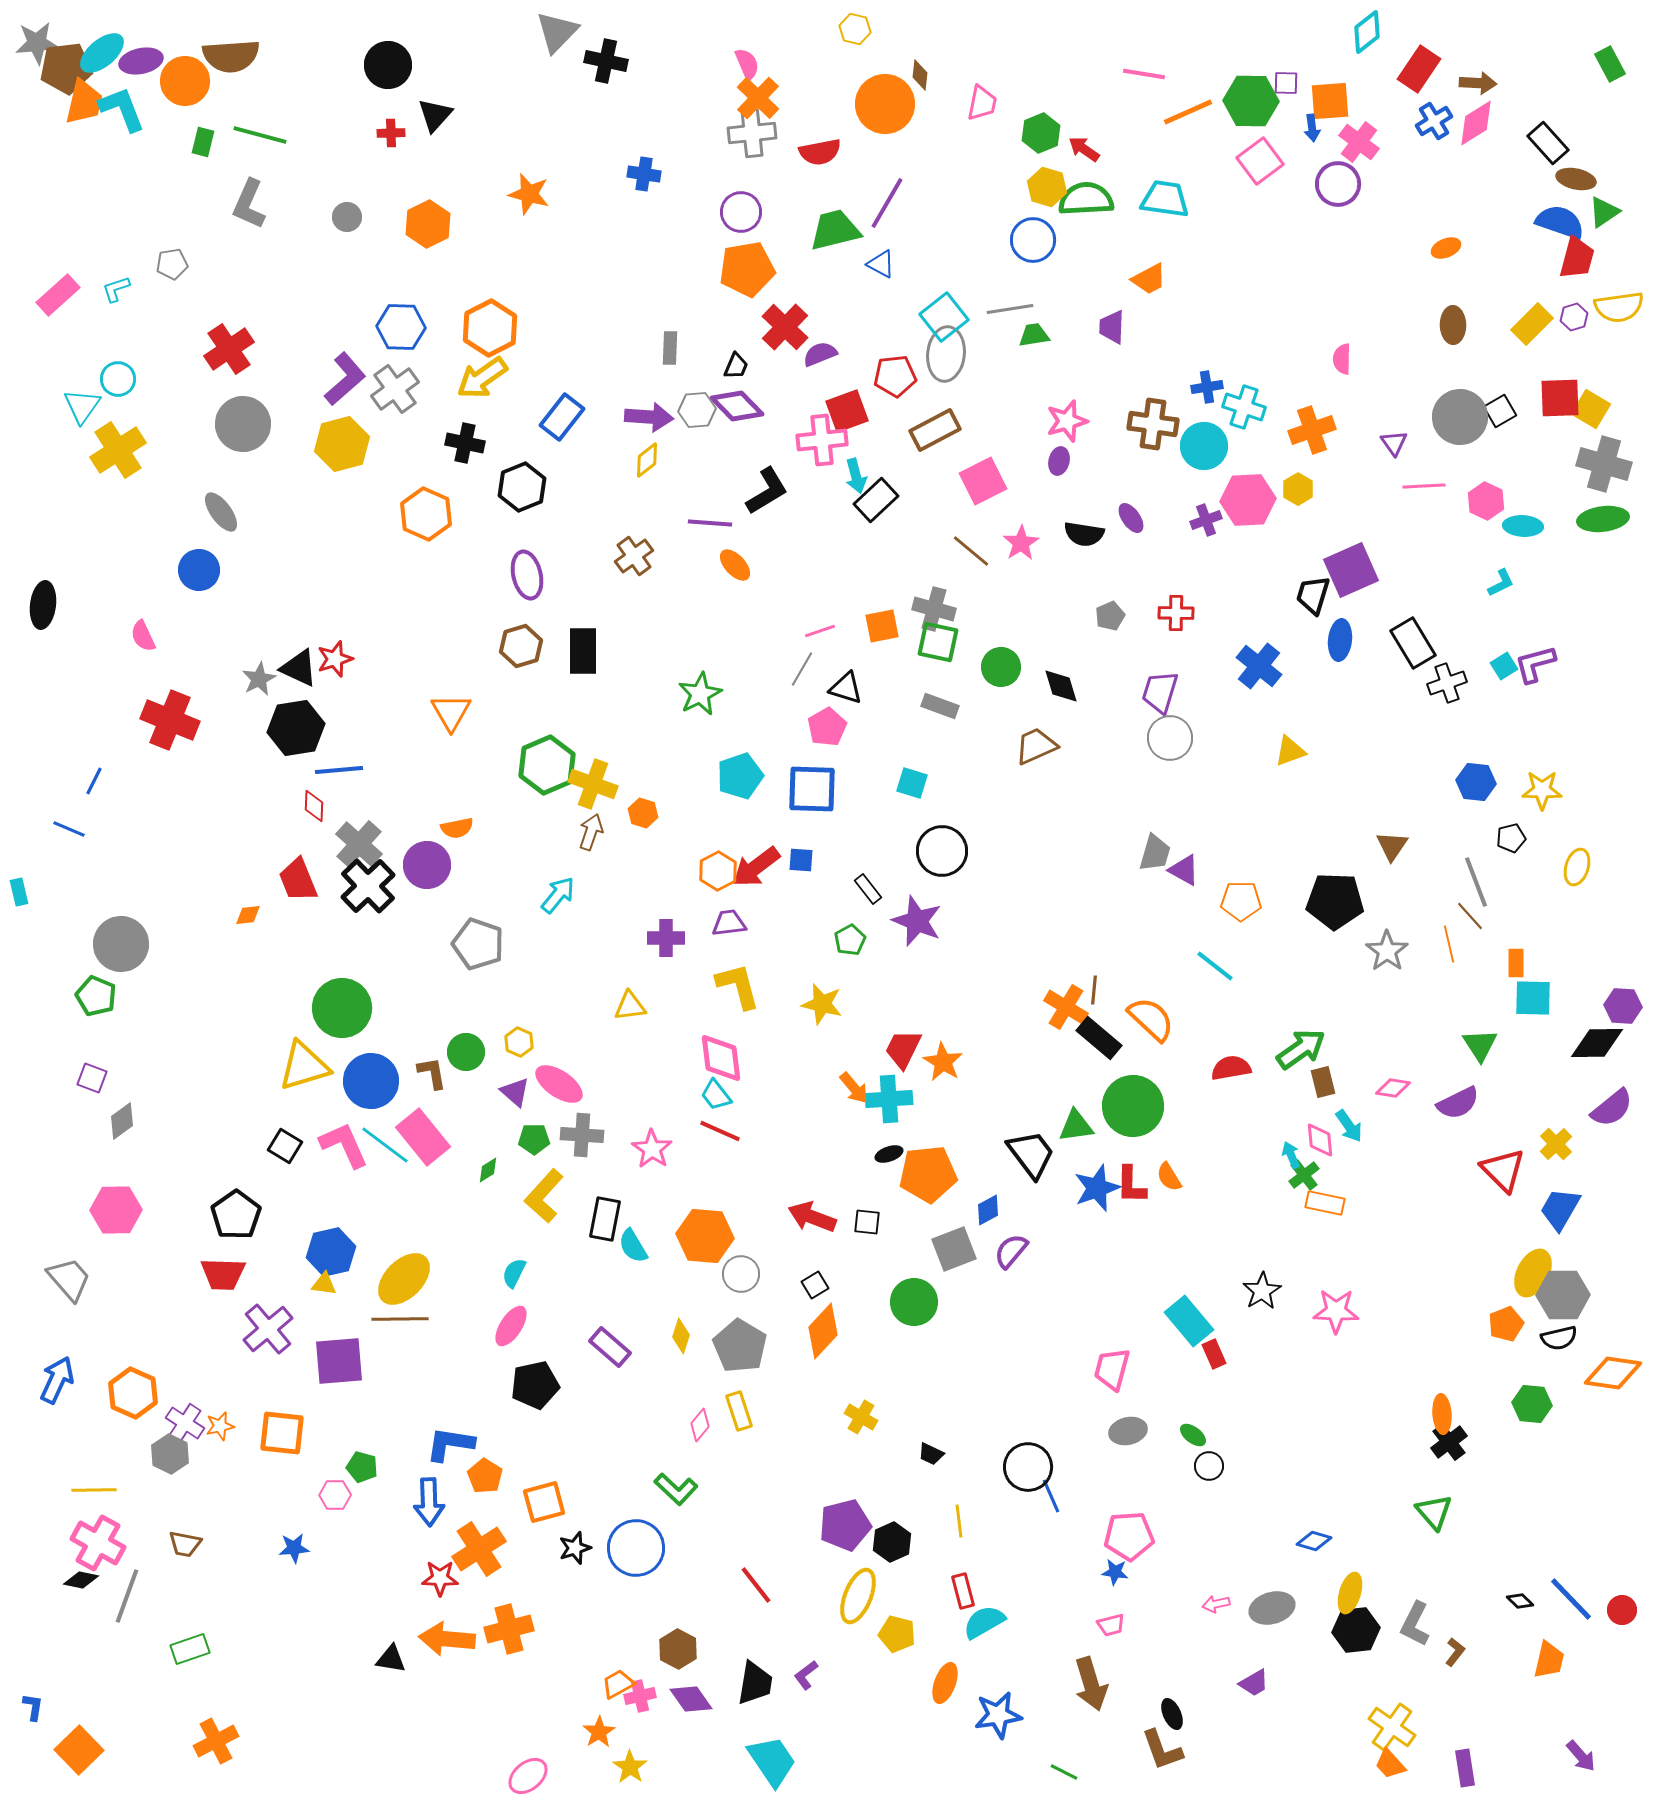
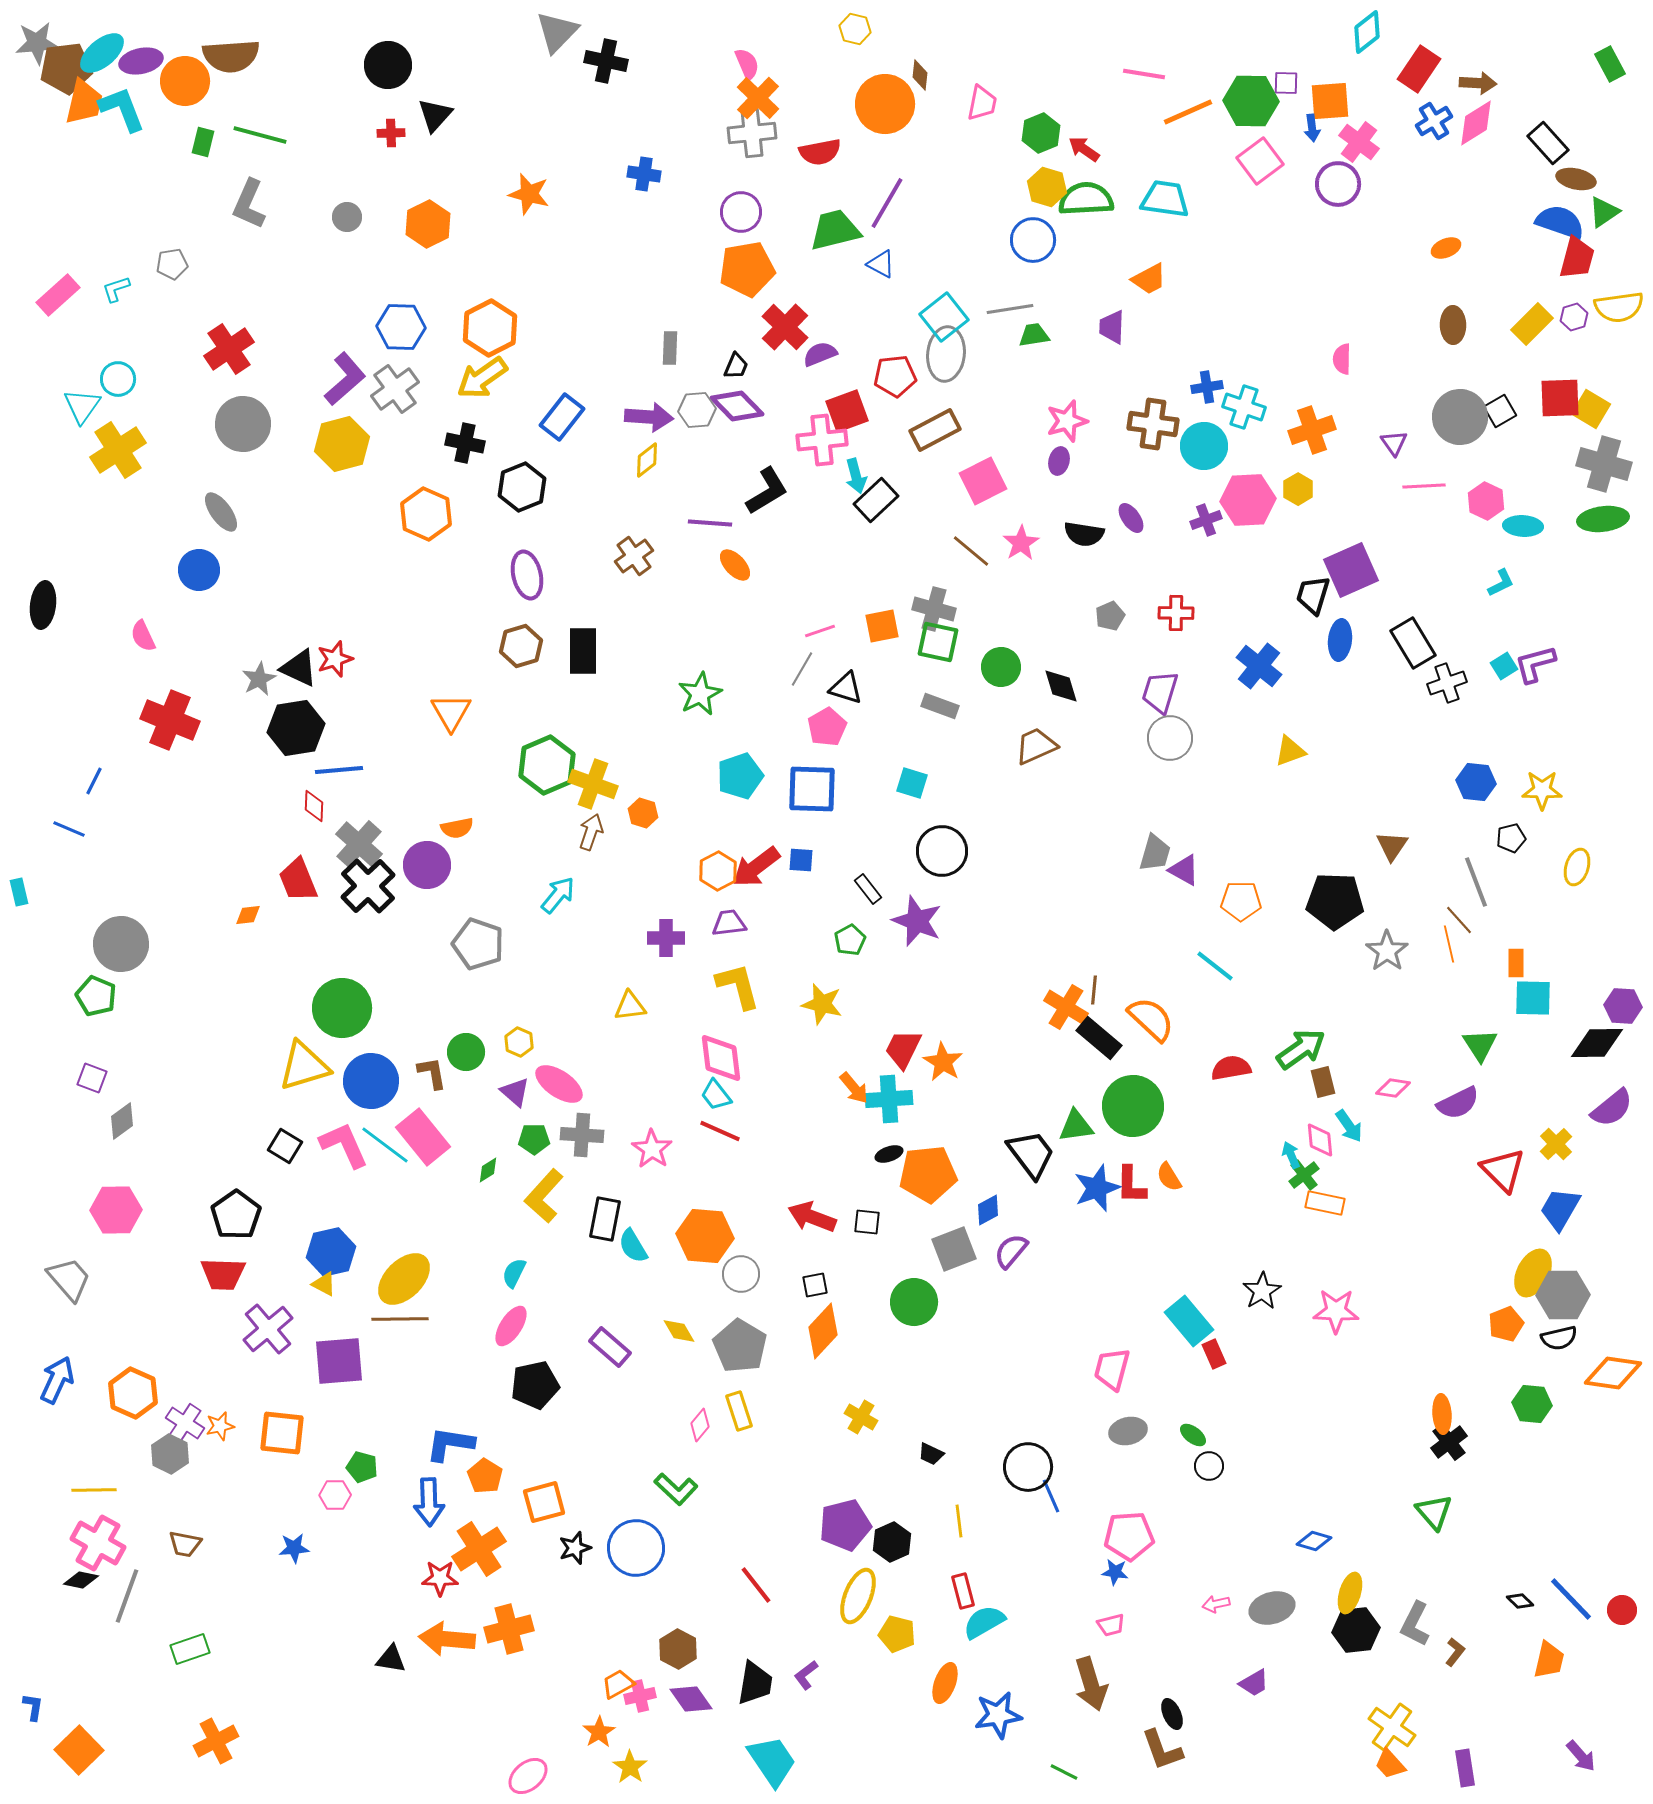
brown line at (1470, 916): moved 11 px left, 4 px down
yellow triangle at (324, 1284): rotated 20 degrees clockwise
black square at (815, 1285): rotated 20 degrees clockwise
yellow diamond at (681, 1336): moved 2 px left, 5 px up; rotated 48 degrees counterclockwise
